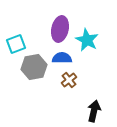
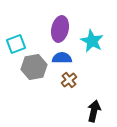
cyan star: moved 5 px right, 1 px down
